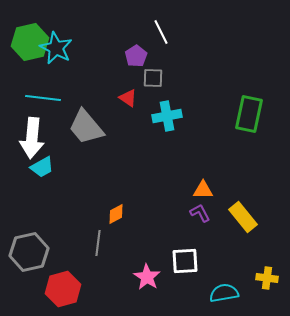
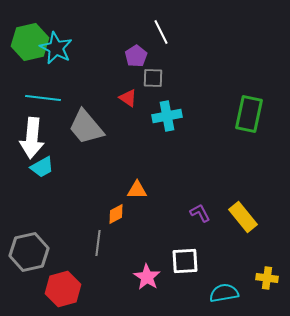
orange triangle: moved 66 px left
